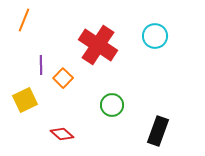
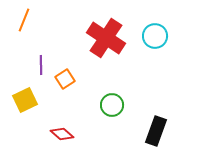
red cross: moved 8 px right, 7 px up
orange square: moved 2 px right, 1 px down; rotated 12 degrees clockwise
black rectangle: moved 2 px left
